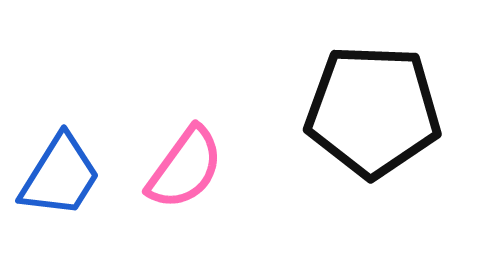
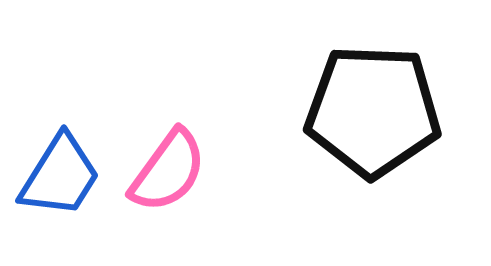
pink semicircle: moved 17 px left, 3 px down
